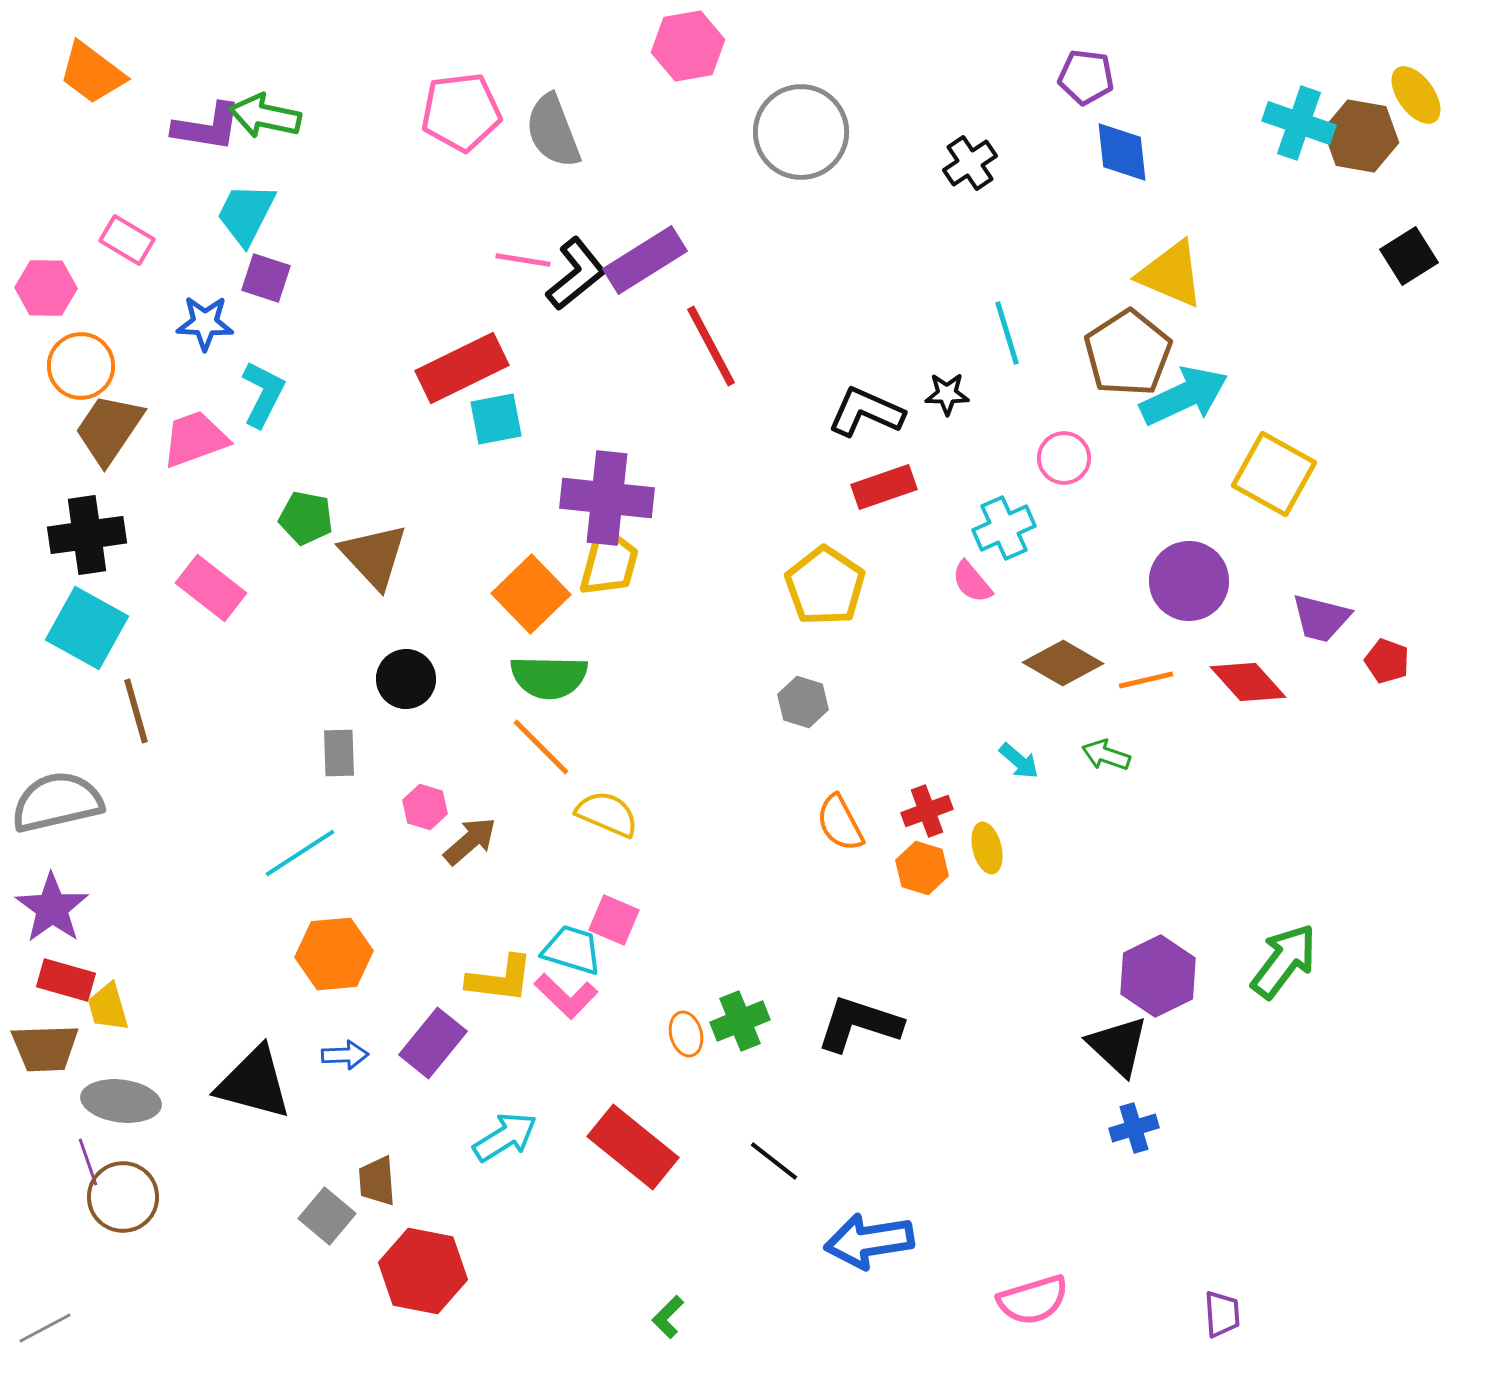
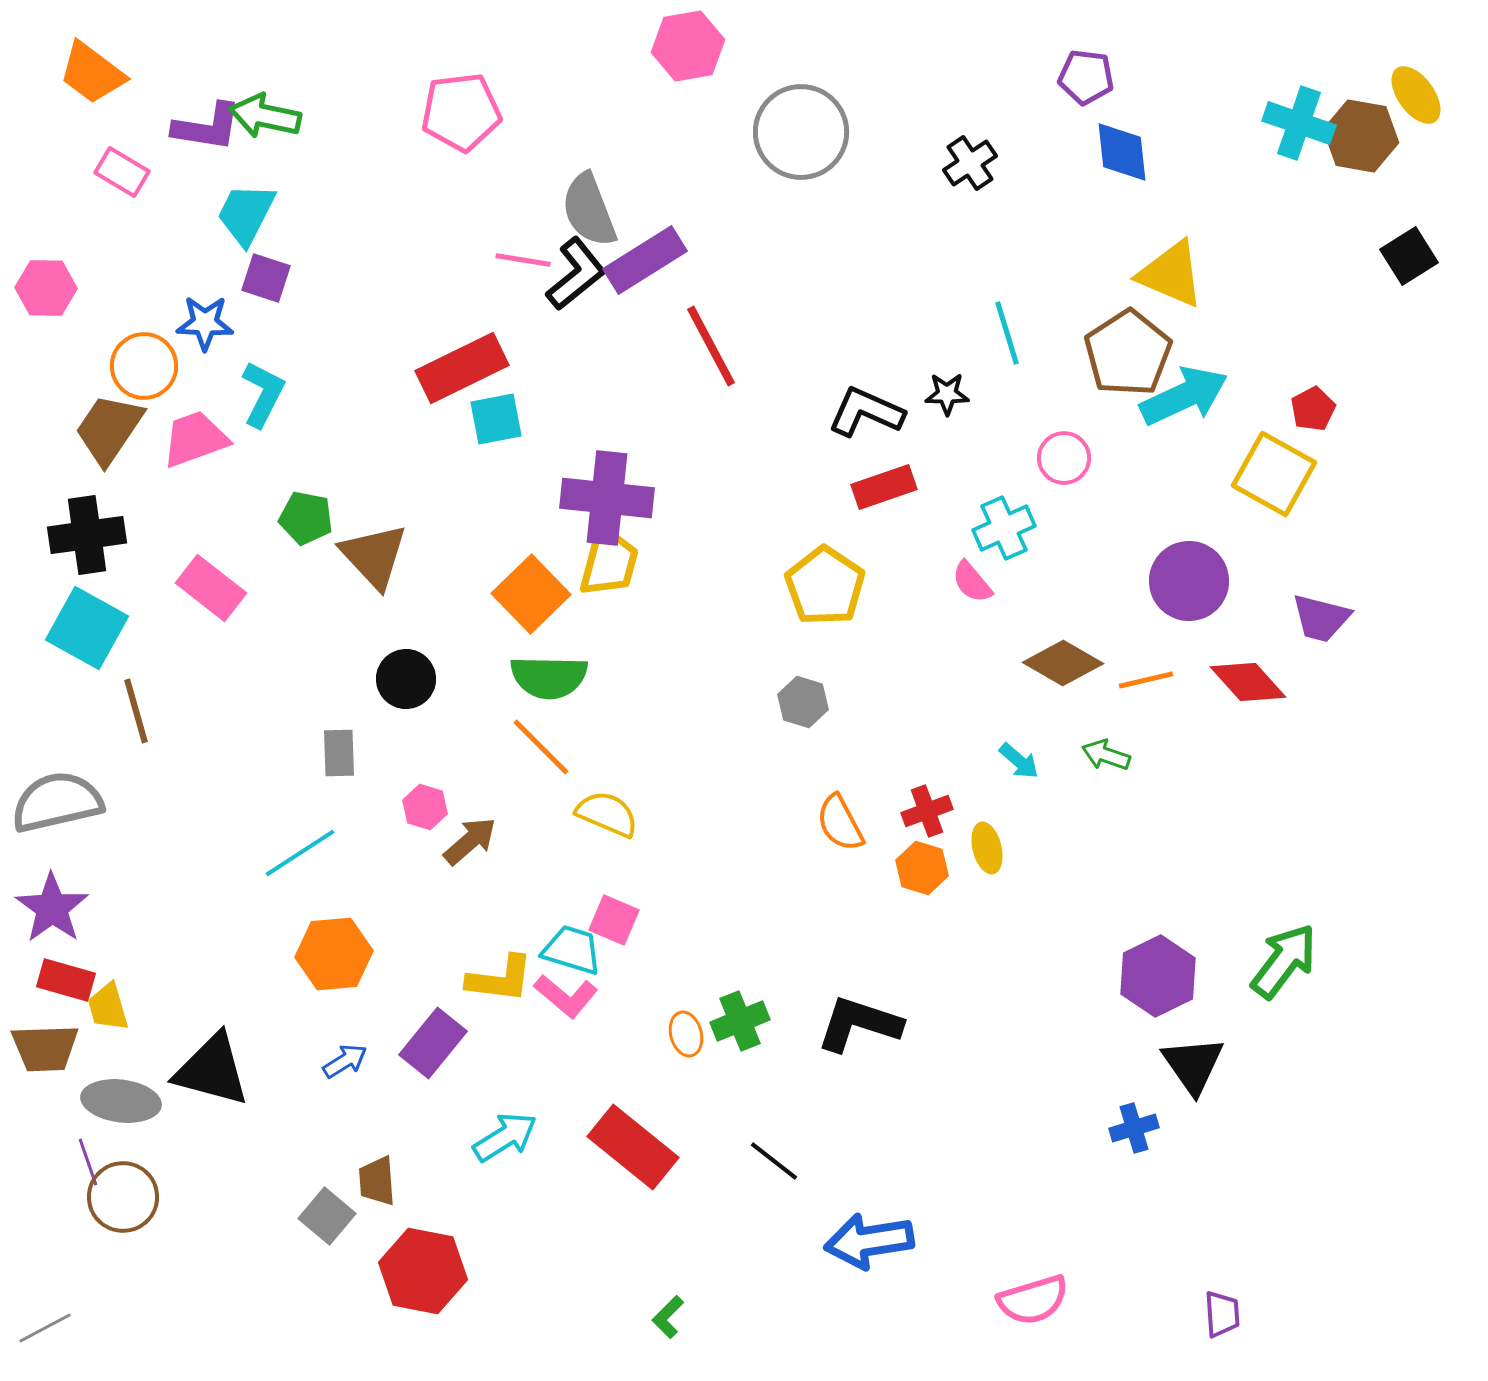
gray semicircle at (553, 131): moved 36 px right, 79 px down
pink rectangle at (127, 240): moved 5 px left, 68 px up
orange circle at (81, 366): moved 63 px right
red pentagon at (1387, 661): moved 74 px left, 252 px up; rotated 24 degrees clockwise
pink L-shape at (566, 996): rotated 4 degrees counterclockwise
black triangle at (1118, 1046): moved 75 px right, 19 px down; rotated 12 degrees clockwise
blue arrow at (345, 1055): moved 6 px down; rotated 30 degrees counterclockwise
black triangle at (254, 1083): moved 42 px left, 13 px up
